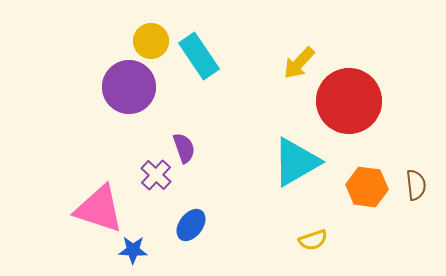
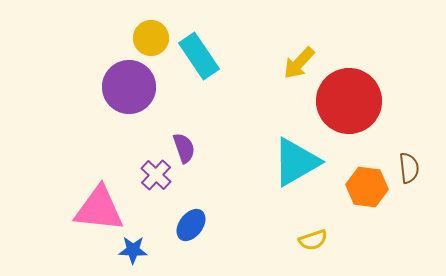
yellow circle: moved 3 px up
brown semicircle: moved 7 px left, 17 px up
pink triangle: rotated 12 degrees counterclockwise
